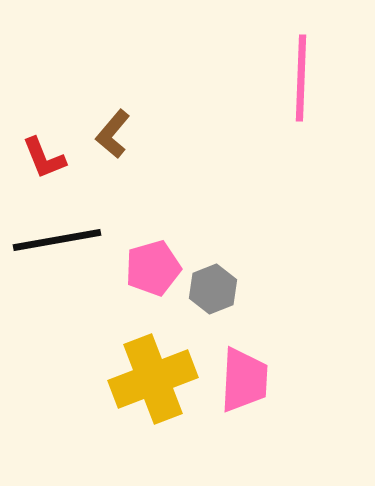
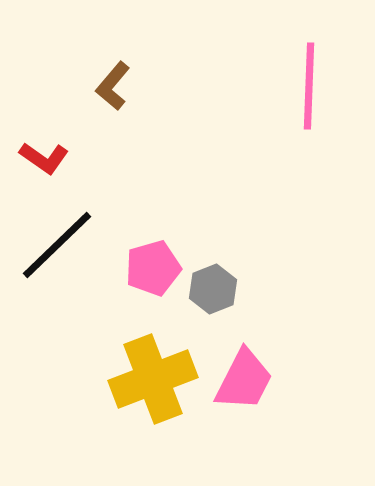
pink line: moved 8 px right, 8 px down
brown L-shape: moved 48 px up
red L-shape: rotated 33 degrees counterclockwise
black line: moved 5 px down; rotated 34 degrees counterclockwise
pink trapezoid: rotated 24 degrees clockwise
